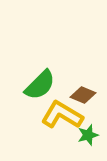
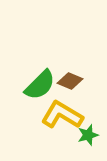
brown diamond: moved 13 px left, 14 px up
